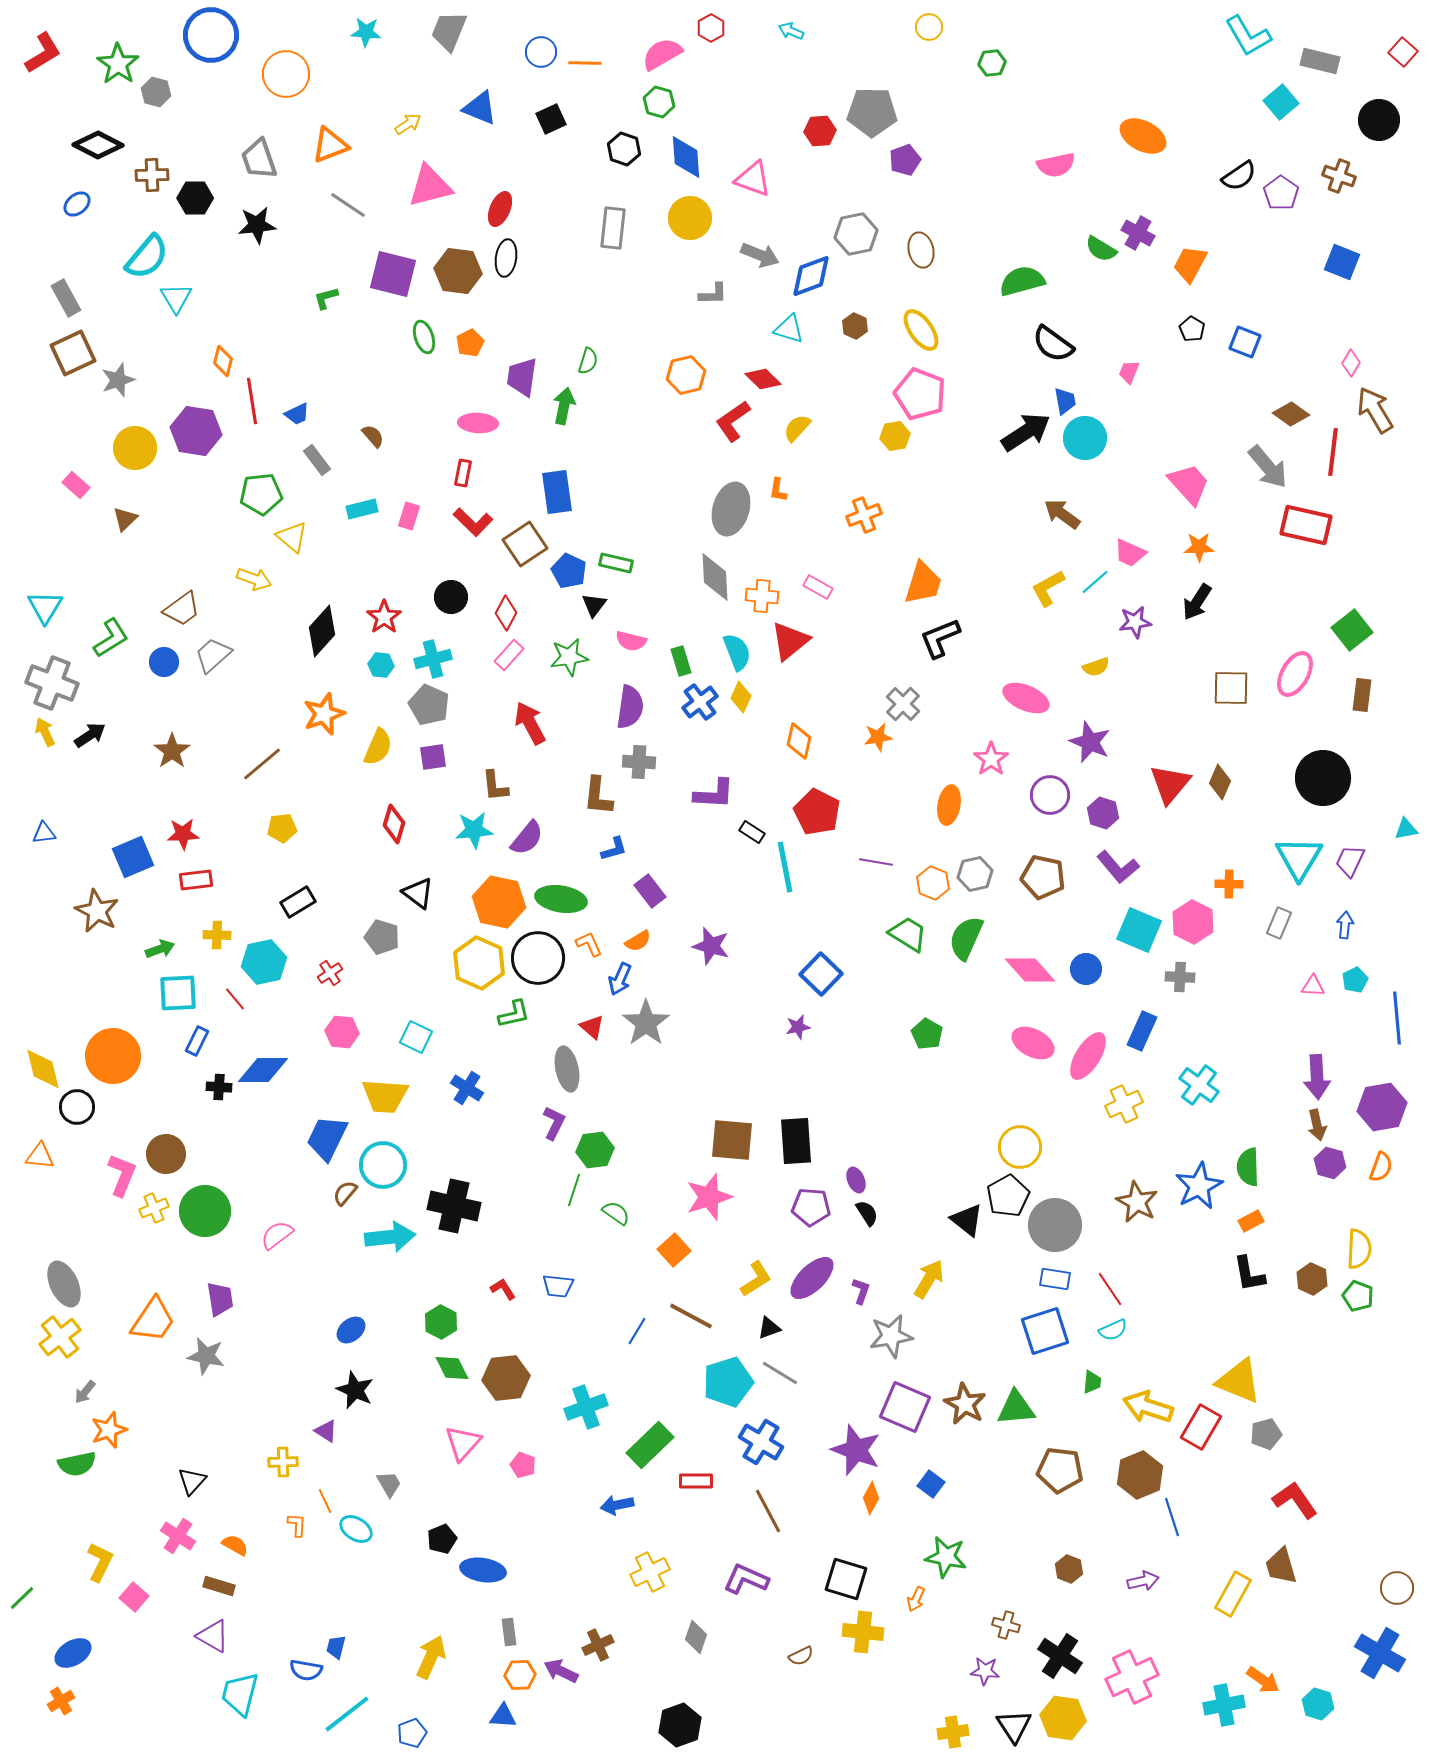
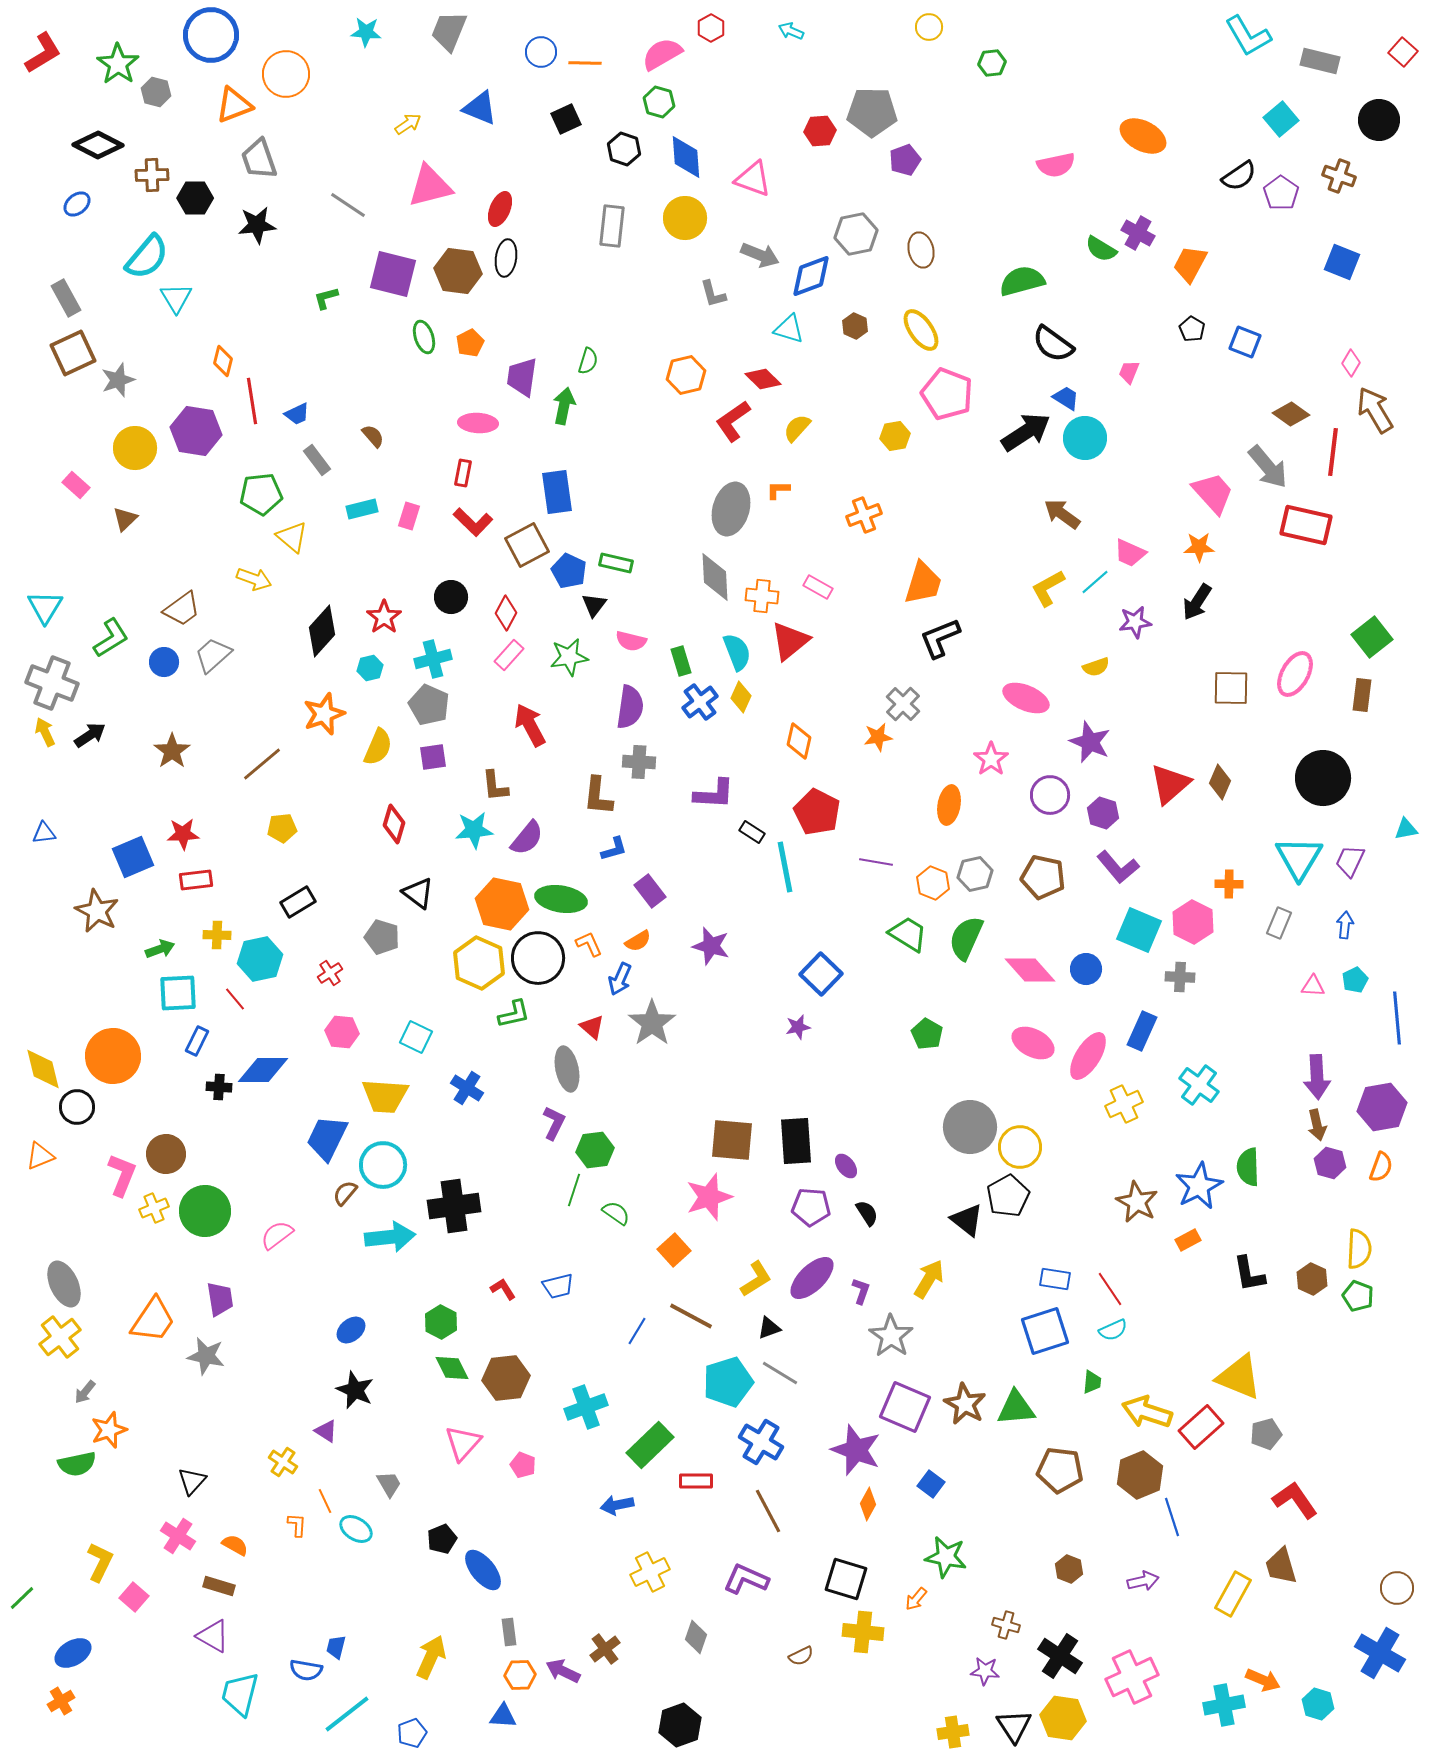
cyan square at (1281, 102): moved 17 px down
black square at (551, 119): moved 15 px right
orange triangle at (330, 145): moved 96 px left, 40 px up
yellow circle at (690, 218): moved 5 px left
gray rectangle at (613, 228): moved 1 px left, 2 px up
gray L-shape at (713, 294): rotated 76 degrees clockwise
pink pentagon at (920, 394): moved 27 px right
blue trapezoid at (1065, 401): moved 1 px right, 3 px up; rotated 48 degrees counterclockwise
pink trapezoid at (1189, 484): moved 24 px right, 9 px down
orange L-shape at (778, 490): rotated 80 degrees clockwise
brown square at (525, 544): moved 2 px right, 1 px down; rotated 6 degrees clockwise
green square at (1352, 630): moved 20 px right, 7 px down
cyan hexagon at (381, 665): moved 11 px left, 3 px down; rotated 20 degrees counterclockwise
red arrow at (530, 723): moved 2 px down
red triangle at (1170, 784): rotated 9 degrees clockwise
orange hexagon at (499, 902): moved 3 px right, 2 px down
cyan hexagon at (264, 962): moved 4 px left, 3 px up
gray star at (646, 1023): moved 6 px right
orange triangle at (40, 1156): rotated 28 degrees counterclockwise
purple ellipse at (856, 1180): moved 10 px left, 14 px up; rotated 15 degrees counterclockwise
black cross at (454, 1206): rotated 21 degrees counterclockwise
orange rectangle at (1251, 1221): moved 63 px left, 19 px down
gray circle at (1055, 1225): moved 85 px left, 98 px up
blue trapezoid at (558, 1286): rotated 20 degrees counterclockwise
gray star at (891, 1336): rotated 27 degrees counterclockwise
yellow triangle at (1239, 1381): moved 4 px up
yellow arrow at (1148, 1407): moved 1 px left, 5 px down
red rectangle at (1201, 1427): rotated 18 degrees clockwise
yellow cross at (283, 1462): rotated 36 degrees clockwise
orange diamond at (871, 1498): moved 3 px left, 6 px down
blue ellipse at (483, 1570): rotated 42 degrees clockwise
orange arrow at (916, 1599): rotated 15 degrees clockwise
brown cross at (598, 1645): moved 7 px right, 4 px down; rotated 12 degrees counterclockwise
purple arrow at (561, 1671): moved 2 px right
orange arrow at (1263, 1680): rotated 12 degrees counterclockwise
